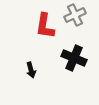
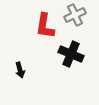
black cross: moved 3 px left, 4 px up
black arrow: moved 11 px left
